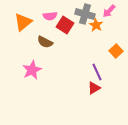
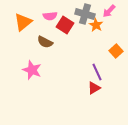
pink star: rotated 24 degrees counterclockwise
